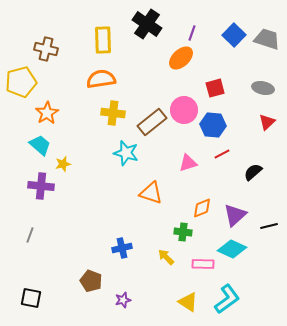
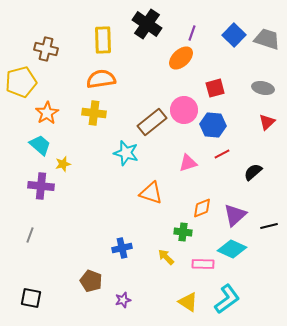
yellow cross: moved 19 px left
